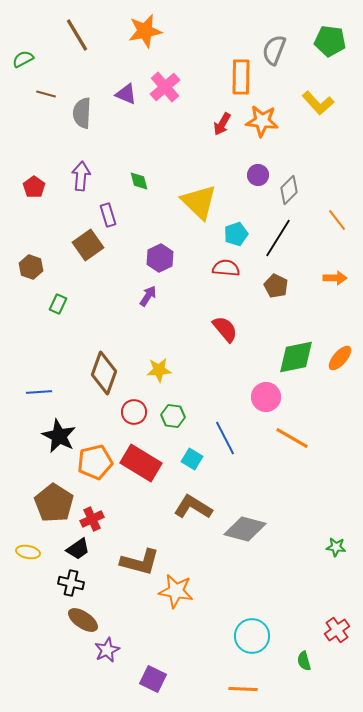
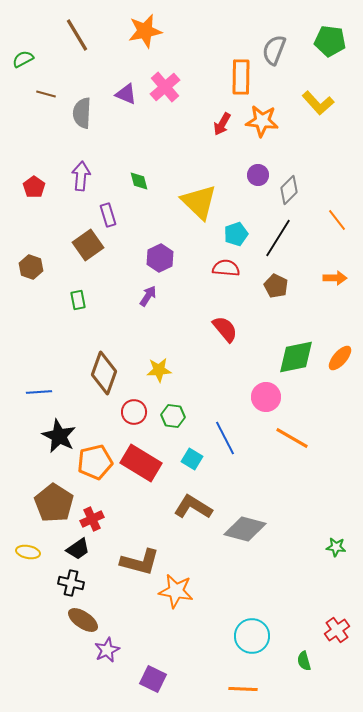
green rectangle at (58, 304): moved 20 px right, 4 px up; rotated 36 degrees counterclockwise
